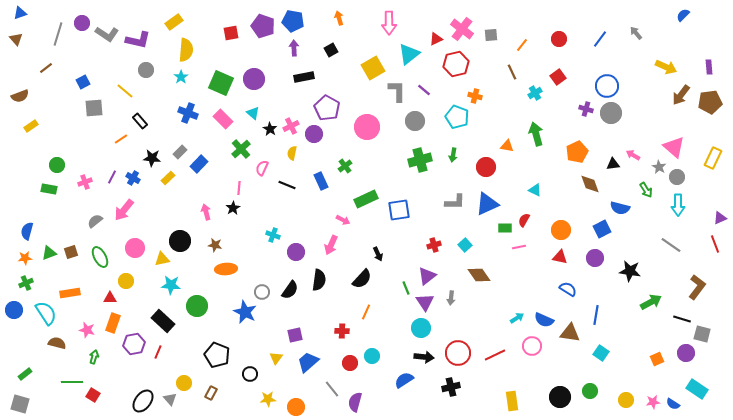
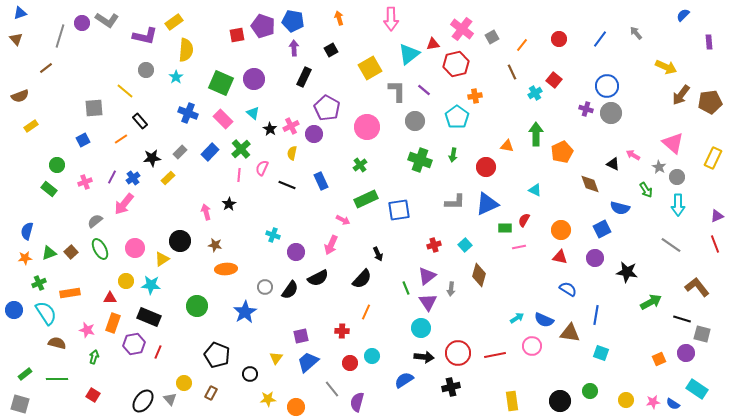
pink arrow at (389, 23): moved 2 px right, 4 px up
red square at (231, 33): moved 6 px right, 2 px down
gray line at (58, 34): moved 2 px right, 2 px down
gray L-shape at (107, 34): moved 14 px up
gray square at (491, 35): moved 1 px right, 2 px down; rotated 24 degrees counterclockwise
red triangle at (436, 39): moved 3 px left, 5 px down; rotated 16 degrees clockwise
purple L-shape at (138, 40): moved 7 px right, 4 px up
purple rectangle at (709, 67): moved 25 px up
yellow square at (373, 68): moved 3 px left
cyan star at (181, 77): moved 5 px left
black rectangle at (304, 77): rotated 54 degrees counterclockwise
red square at (558, 77): moved 4 px left, 3 px down; rotated 14 degrees counterclockwise
blue square at (83, 82): moved 58 px down
orange cross at (475, 96): rotated 24 degrees counterclockwise
cyan pentagon at (457, 117): rotated 15 degrees clockwise
green arrow at (536, 134): rotated 15 degrees clockwise
pink triangle at (674, 147): moved 1 px left, 4 px up
orange pentagon at (577, 152): moved 15 px left
black star at (152, 158): rotated 12 degrees counterclockwise
green cross at (420, 160): rotated 35 degrees clockwise
blue rectangle at (199, 164): moved 11 px right, 12 px up
black triangle at (613, 164): rotated 32 degrees clockwise
green cross at (345, 166): moved 15 px right, 1 px up
blue cross at (133, 178): rotated 24 degrees clockwise
pink line at (239, 188): moved 13 px up
green rectangle at (49, 189): rotated 28 degrees clockwise
black star at (233, 208): moved 4 px left, 4 px up
pink arrow at (124, 210): moved 6 px up
purple triangle at (720, 218): moved 3 px left, 2 px up
brown square at (71, 252): rotated 24 degrees counterclockwise
green ellipse at (100, 257): moved 8 px up
yellow triangle at (162, 259): rotated 21 degrees counterclockwise
black star at (630, 271): moved 3 px left, 1 px down
brown diamond at (479, 275): rotated 50 degrees clockwise
black semicircle at (319, 280): moved 1 px left, 2 px up; rotated 55 degrees clockwise
green cross at (26, 283): moved 13 px right
cyan star at (171, 285): moved 20 px left
brown L-shape at (697, 287): rotated 75 degrees counterclockwise
gray circle at (262, 292): moved 3 px right, 5 px up
gray arrow at (451, 298): moved 9 px up
purple triangle at (425, 302): moved 3 px right
blue star at (245, 312): rotated 15 degrees clockwise
black rectangle at (163, 321): moved 14 px left, 4 px up; rotated 20 degrees counterclockwise
purple square at (295, 335): moved 6 px right, 1 px down
cyan square at (601, 353): rotated 14 degrees counterclockwise
red line at (495, 355): rotated 15 degrees clockwise
orange square at (657, 359): moved 2 px right
green line at (72, 382): moved 15 px left, 3 px up
black circle at (560, 397): moved 4 px down
purple semicircle at (355, 402): moved 2 px right
